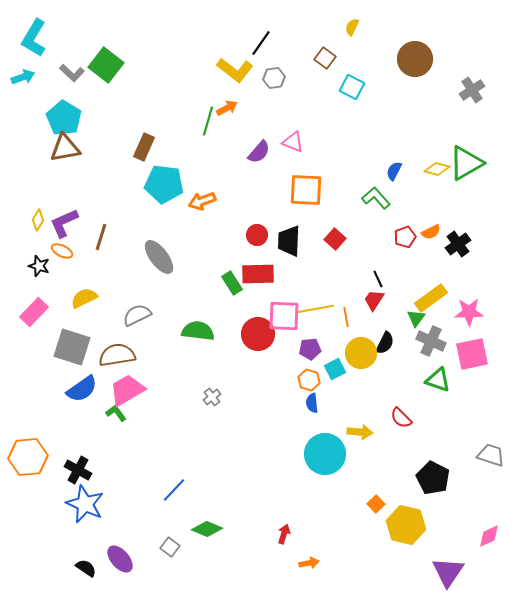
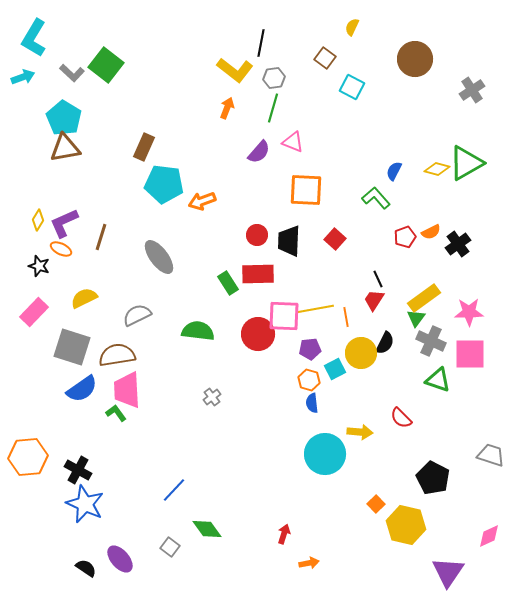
black line at (261, 43): rotated 24 degrees counterclockwise
orange arrow at (227, 108): rotated 40 degrees counterclockwise
green line at (208, 121): moved 65 px right, 13 px up
orange ellipse at (62, 251): moved 1 px left, 2 px up
green rectangle at (232, 283): moved 4 px left
yellow rectangle at (431, 298): moved 7 px left
pink square at (472, 354): moved 2 px left; rotated 12 degrees clockwise
pink trapezoid at (127, 390): rotated 63 degrees counterclockwise
green diamond at (207, 529): rotated 32 degrees clockwise
